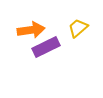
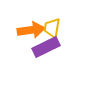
yellow trapezoid: moved 26 px left; rotated 40 degrees counterclockwise
